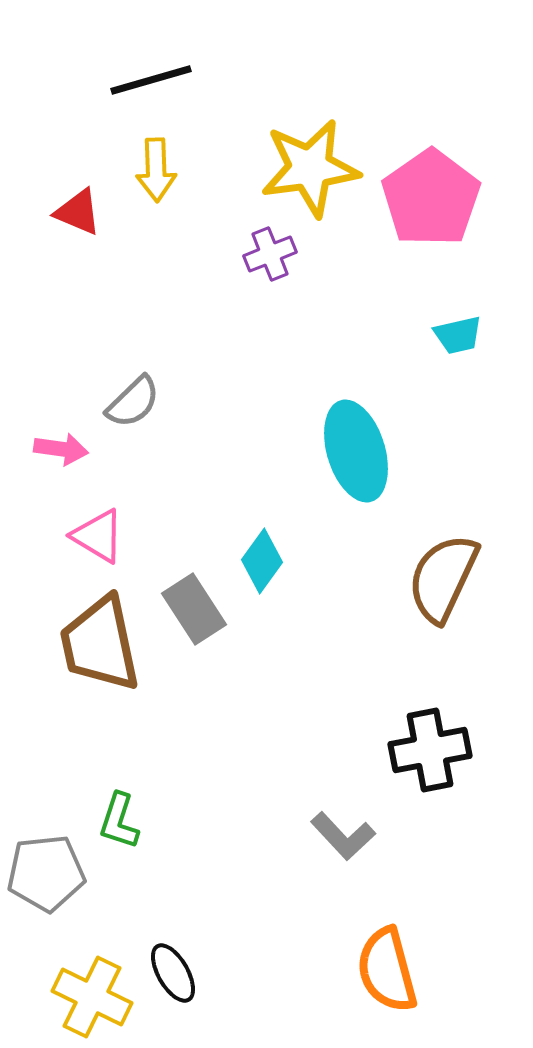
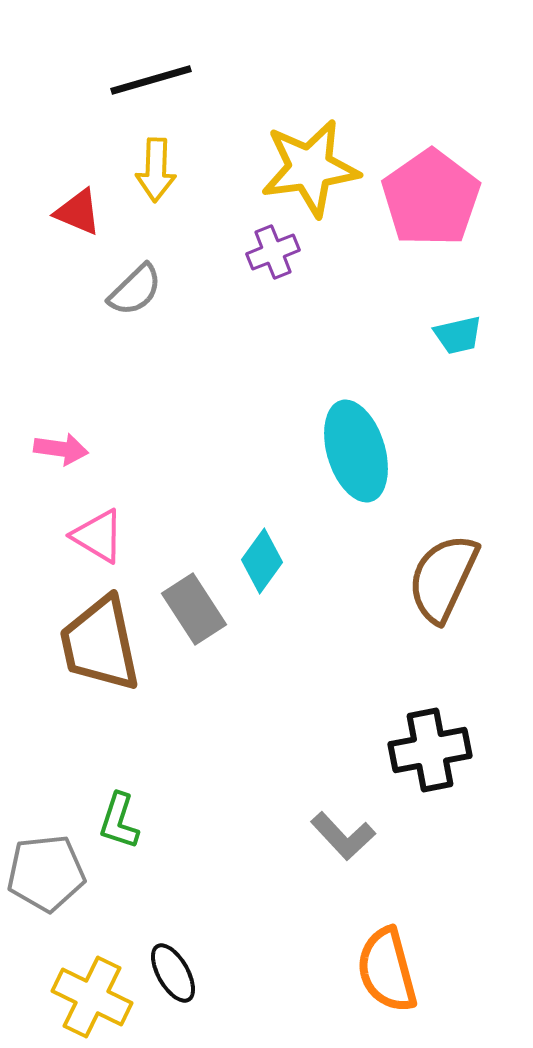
yellow arrow: rotated 4 degrees clockwise
purple cross: moved 3 px right, 2 px up
gray semicircle: moved 2 px right, 112 px up
